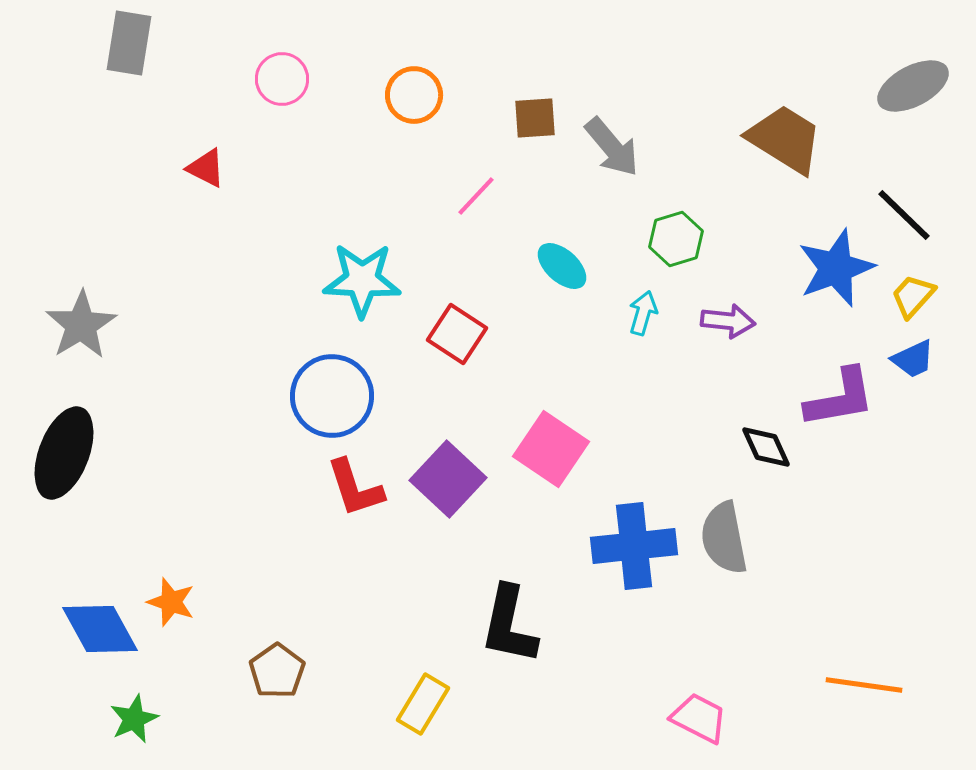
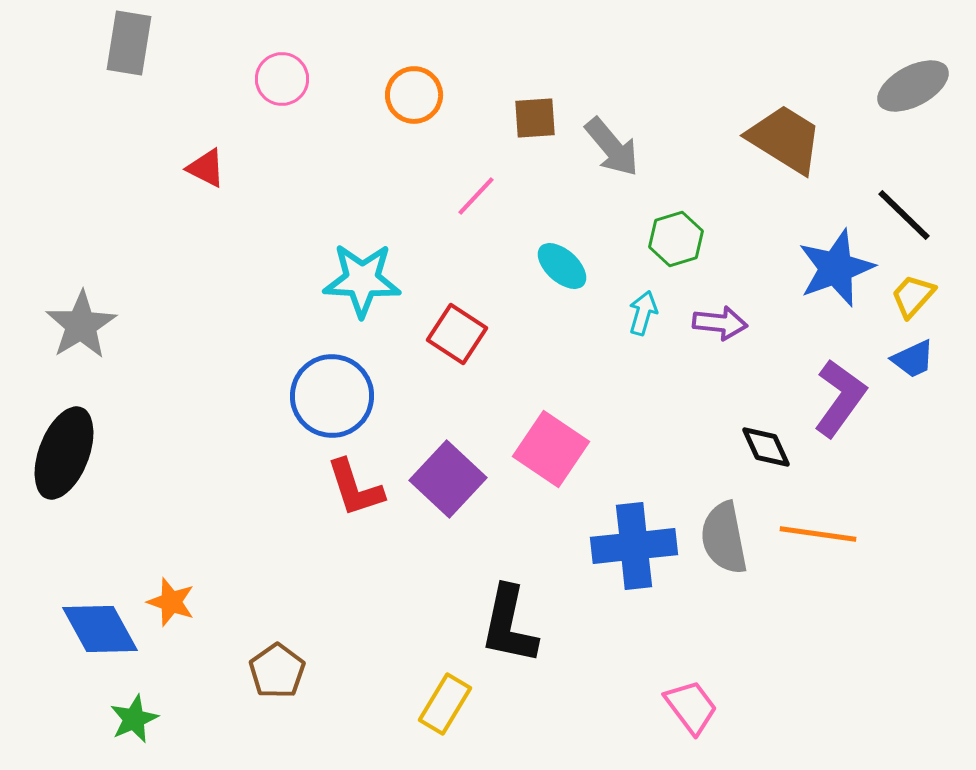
purple arrow: moved 8 px left, 2 px down
purple L-shape: rotated 44 degrees counterclockwise
orange line: moved 46 px left, 151 px up
yellow rectangle: moved 22 px right
pink trapezoid: moved 8 px left, 11 px up; rotated 26 degrees clockwise
